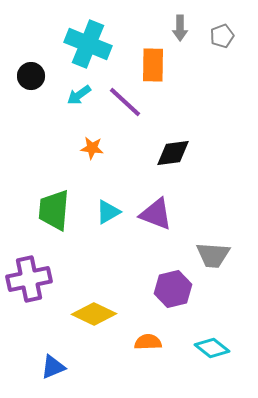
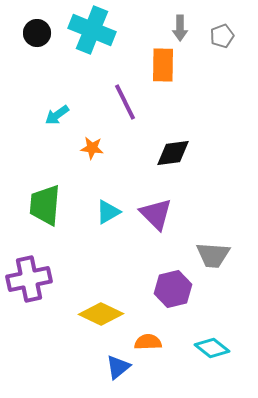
cyan cross: moved 4 px right, 14 px up
orange rectangle: moved 10 px right
black circle: moved 6 px right, 43 px up
cyan arrow: moved 22 px left, 20 px down
purple line: rotated 21 degrees clockwise
green trapezoid: moved 9 px left, 5 px up
purple triangle: rotated 24 degrees clockwise
yellow diamond: moved 7 px right
blue triangle: moved 65 px right; rotated 16 degrees counterclockwise
